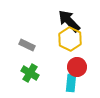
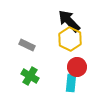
green cross: moved 3 px down
